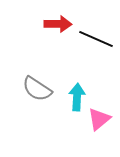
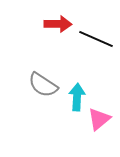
gray semicircle: moved 6 px right, 4 px up
